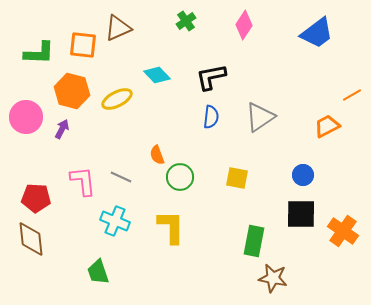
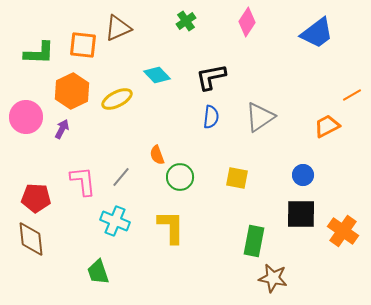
pink diamond: moved 3 px right, 3 px up
orange hexagon: rotated 20 degrees clockwise
gray line: rotated 75 degrees counterclockwise
